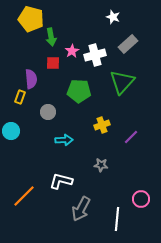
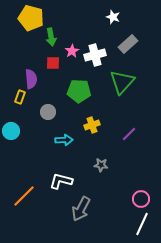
yellow pentagon: moved 1 px up
yellow cross: moved 10 px left
purple line: moved 2 px left, 3 px up
white line: moved 25 px right, 5 px down; rotated 20 degrees clockwise
